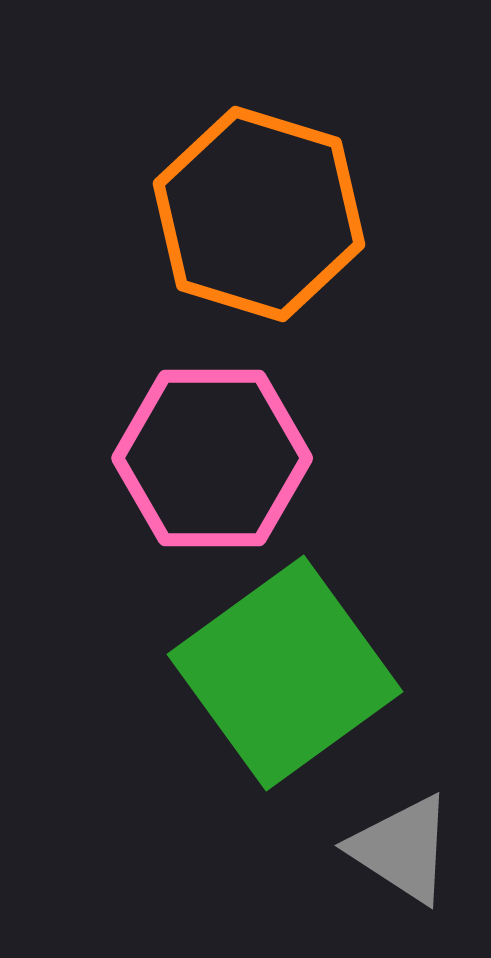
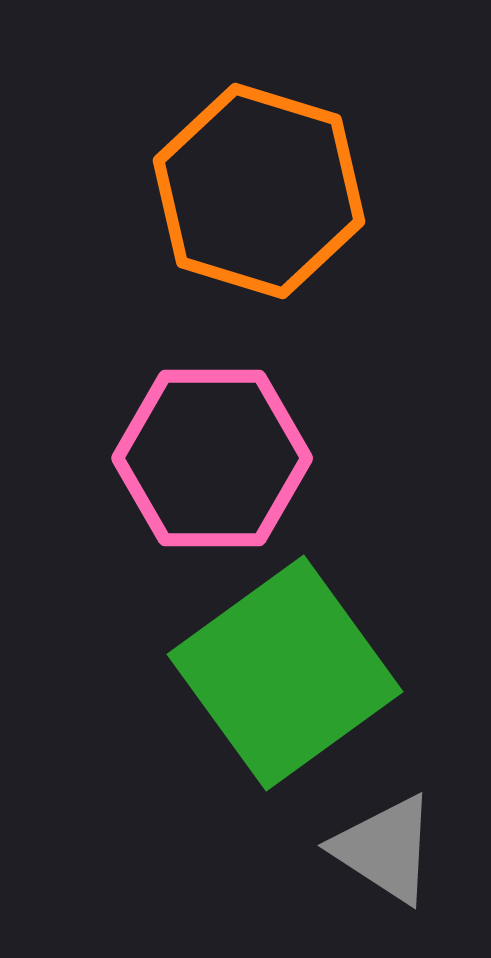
orange hexagon: moved 23 px up
gray triangle: moved 17 px left
